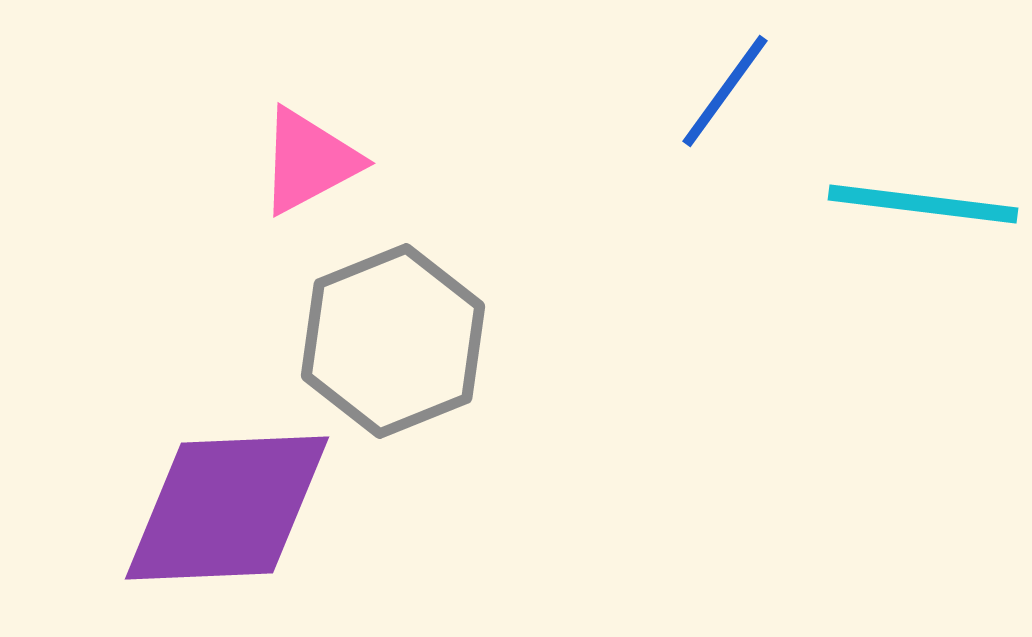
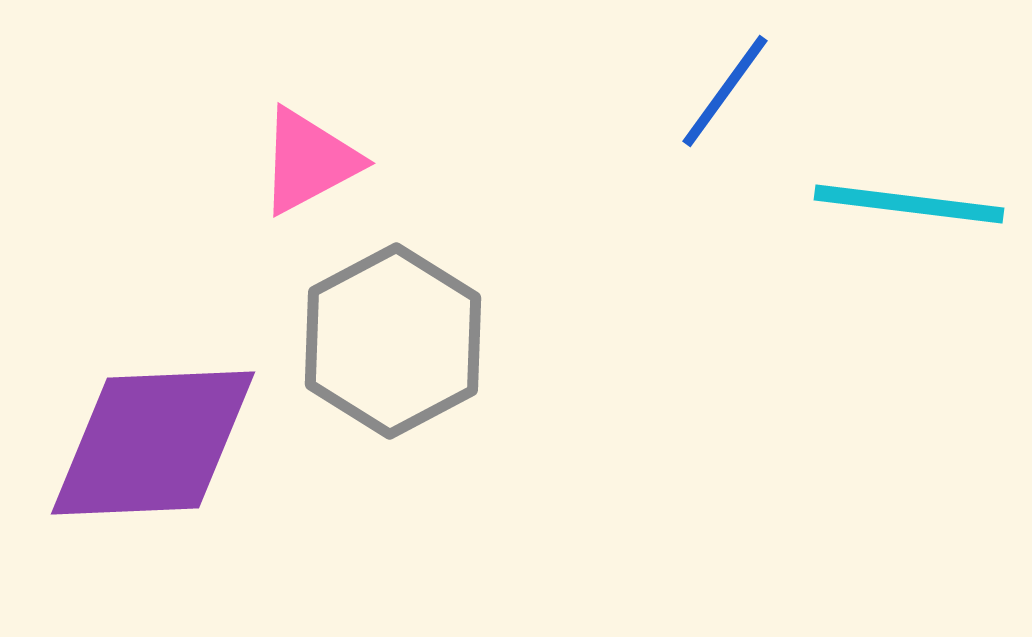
cyan line: moved 14 px left
gray hexagon: rotated 6 degrees counterclockwise
purple diamond: moved 74 px left, 65 px up
